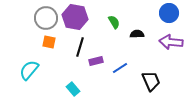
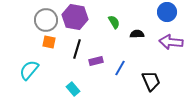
blue circle: moved 2 px left, 1 px up
gray circle: moved 2 px down
black line: moved 3 px left, 2 px down
blue line: rotated 28 degrees counterclockwise
